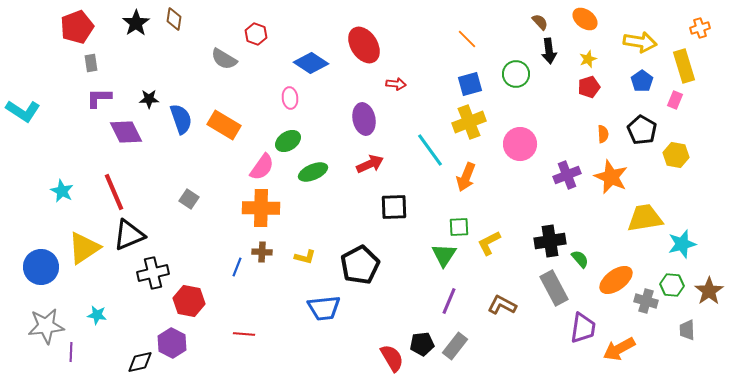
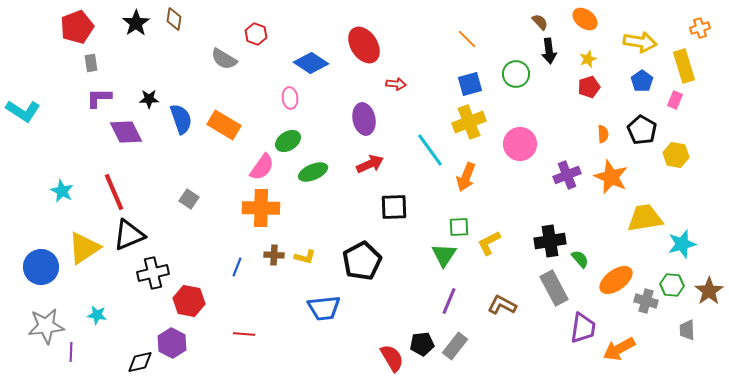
brown cross at (262, 252): moved 12 px right, 3 px down
black pentagon at (360, 265): moved 2 px right, 4 px up
